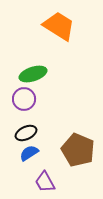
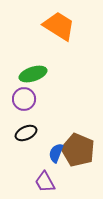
blue semicircle: moved 27 px right; rotated 36 degrees counterclockwise
